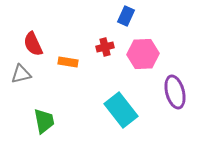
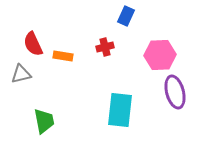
pink hexagon: moved 17 px right, 1 px down
orange rectangle: moved 5 px left, 6 px up
cyan rectangle: moved 1 px left; rotated 44 degrees clockwise
